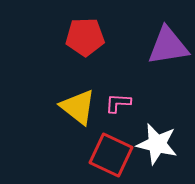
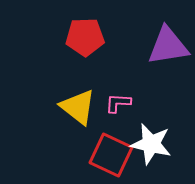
white star: moved 6 px left
